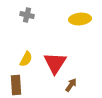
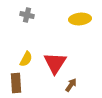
brown rectangle: moved 2 px up
